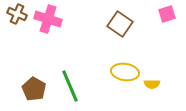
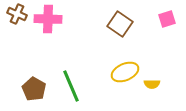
pink square: moved 5 px down
pink cross: rotated 16 degrees counterclockwise
yellow ellipse: rotated 32 degrees counterclockwise
green line: moved 1 px right
